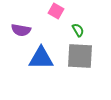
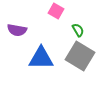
purple semicircle: moved 4 px left
gray square: rotated 28 degrees clockwise
